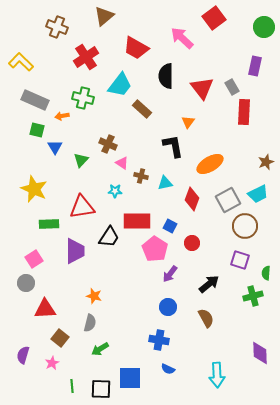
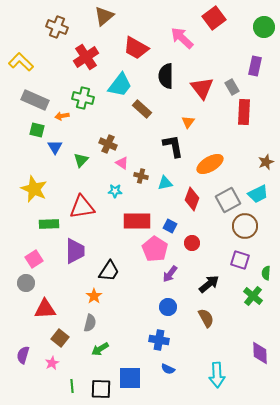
black trapezoid at (109, 237): moved 34 px down
orange star at (94, 296): rotated 21 degrees clockwise
green cross at (253, 296): rotated 36 degrees counterclockwise
